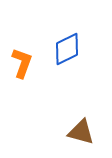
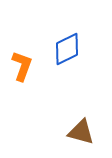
orange L-shape: moved 3 px down
